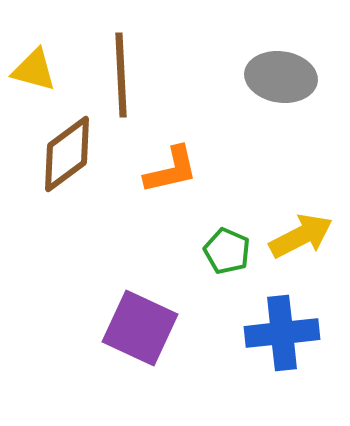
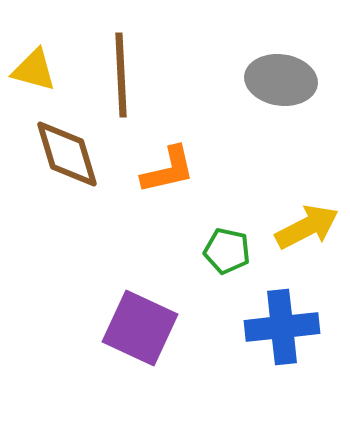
gray ellipse: moved 3 px down
brown diamond: rotated 70 degrees counterclockwise
orange L-shape: moved 3 px left
yellow arrow: moved 6 px right, 9 px up
green pentagon: rotated 12 degrees counterclockwise
blue cross: moved 6 px up
